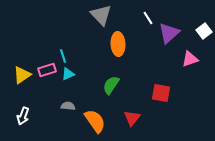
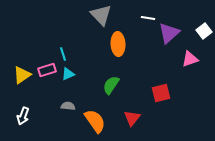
white line: rotated 48 degrees counterclockwise
cyan line: moved 2 px up
red square: rotated 24 degrees counterclockwise
